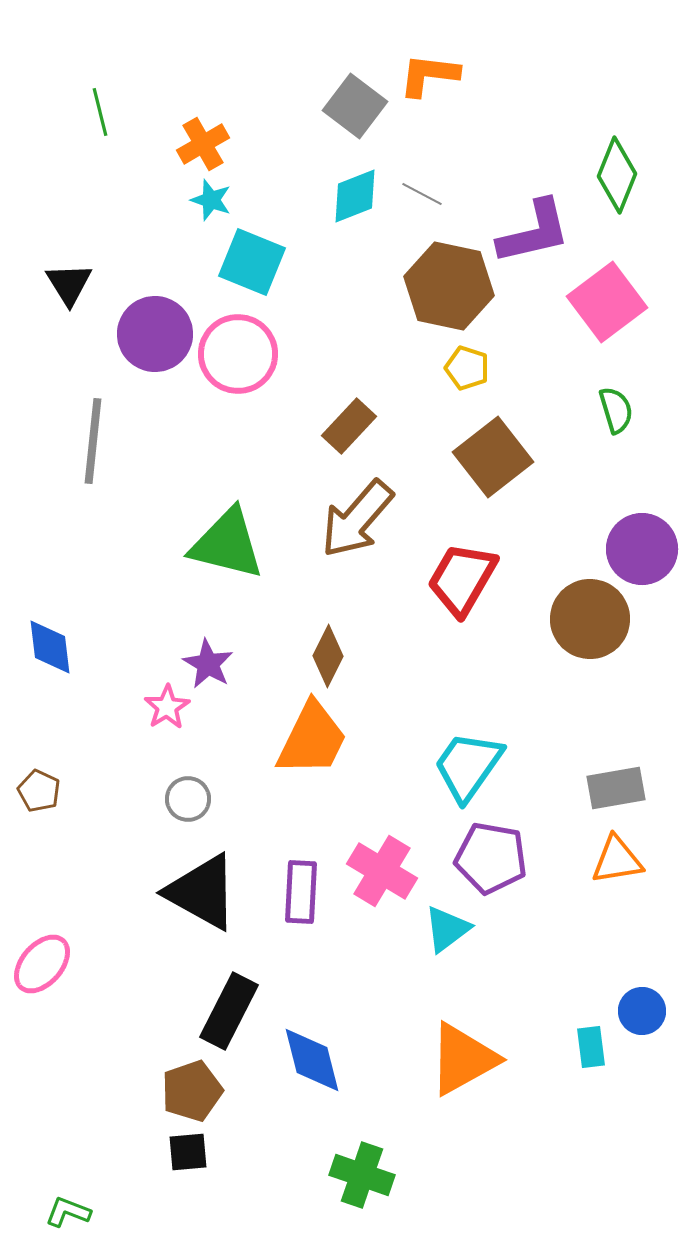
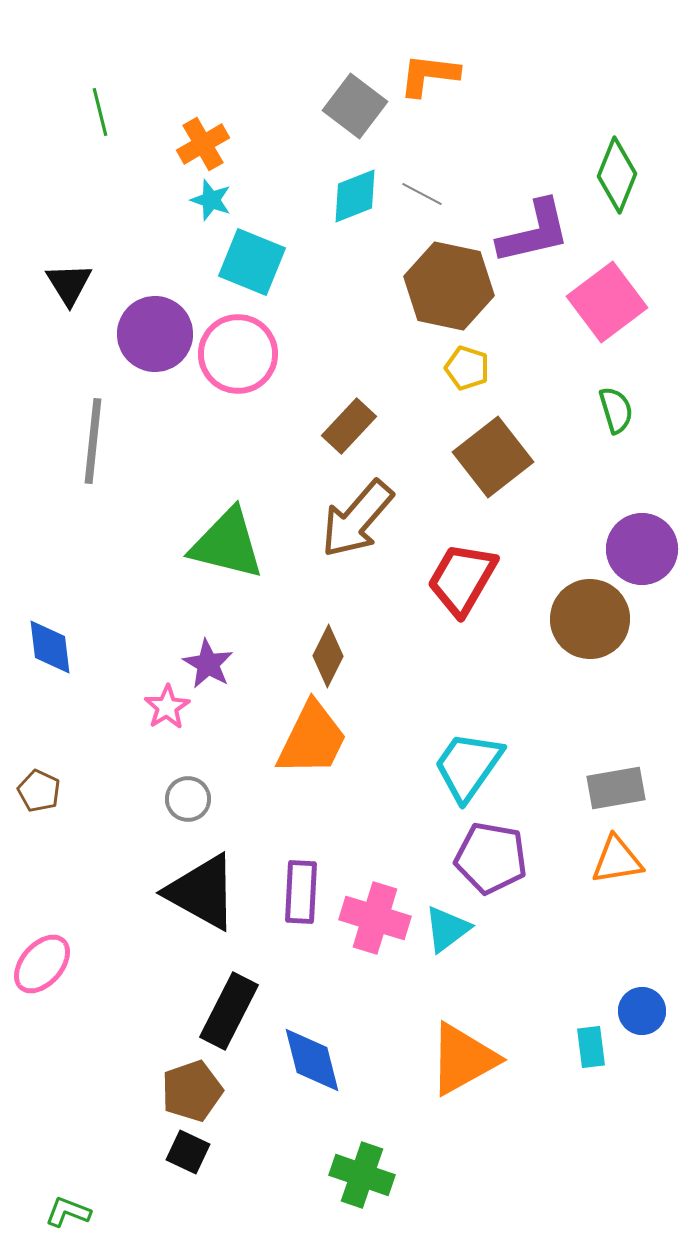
pink cross at (382, 871): moved 7 px left, 47 px down; rotated 14 degrees counterclockwise
black square at (188, 1152): rotated 30 degrees clockwise
